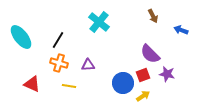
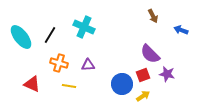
cyan cross: moved 15 px left, 5 px down; rotated 15 degrees counterclockwise
black line: moved 8 px left, 5 px up
blue circle: moved 1 px left, 1 px down
